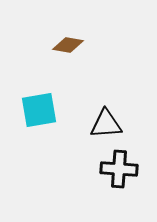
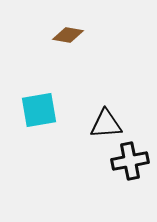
brown diamond: moved 10 px up
black cross: moved 11 px right, 8 px up; rotated 15 degrees counterclockwise
